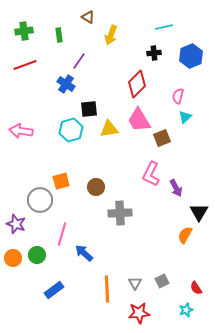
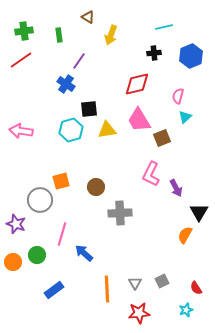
red line: moved 4 px left, 5 px up; rotated 15 degrees counterclockwise
red diamond: rotated 32 degrees clockwise
yellow triangle: moved 2 px left, 1 px down
orange circle: moved 4 px down
